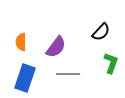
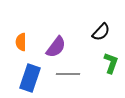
blue rectangle: moved 5 px right
